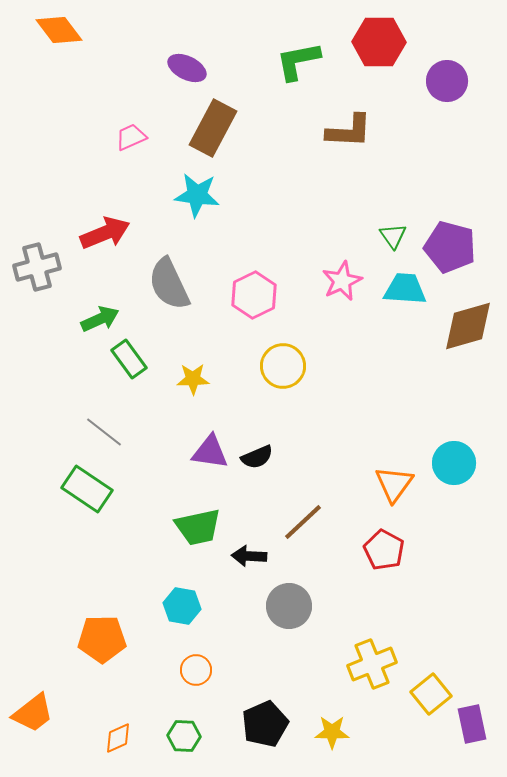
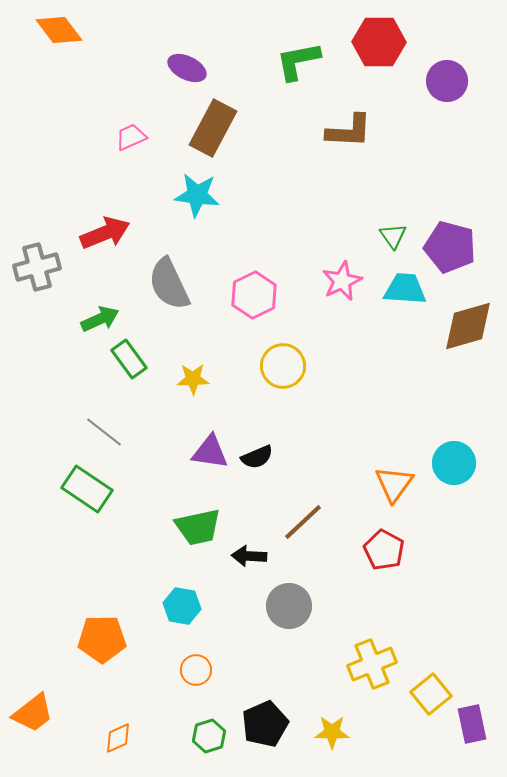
green hexagon at (184, 736): moved 25 px right; rotated 20 degrees counterclockwise
